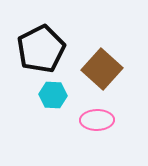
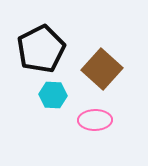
pink ellipse: moved 2 px left
